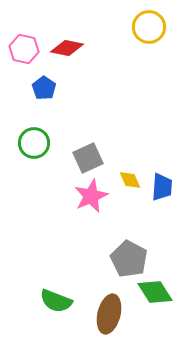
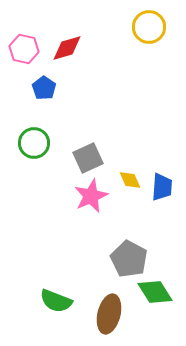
red diamond: rotated 28 degrees counterclockwise
